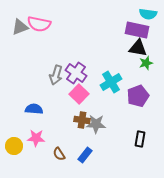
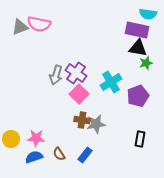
blue semicircle: moved 48 px down; rotated 24 degrees counterclockwise
gray star: rotated 12 degrees counterclockwise
yellow circle: moved 3 px left, 7 px up
